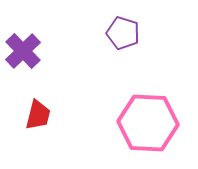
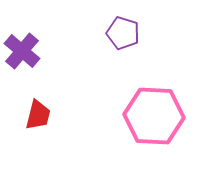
purple cross: moved 1 px left; rotated 6 degrees counterclockwise
pink hexagon: moved 6 px right, 7 px up
